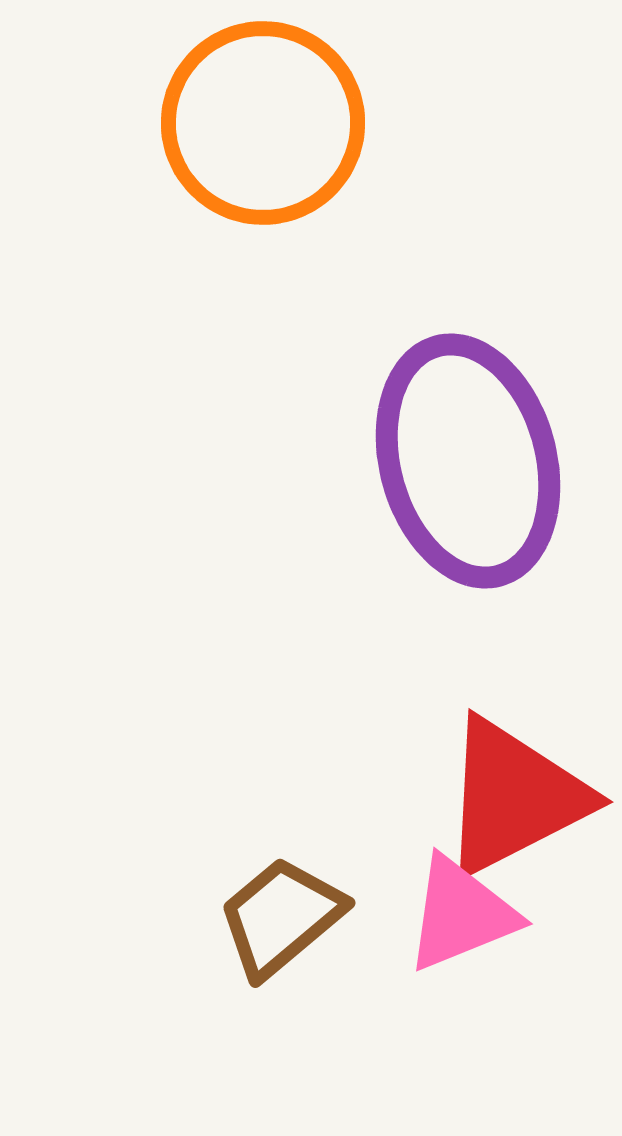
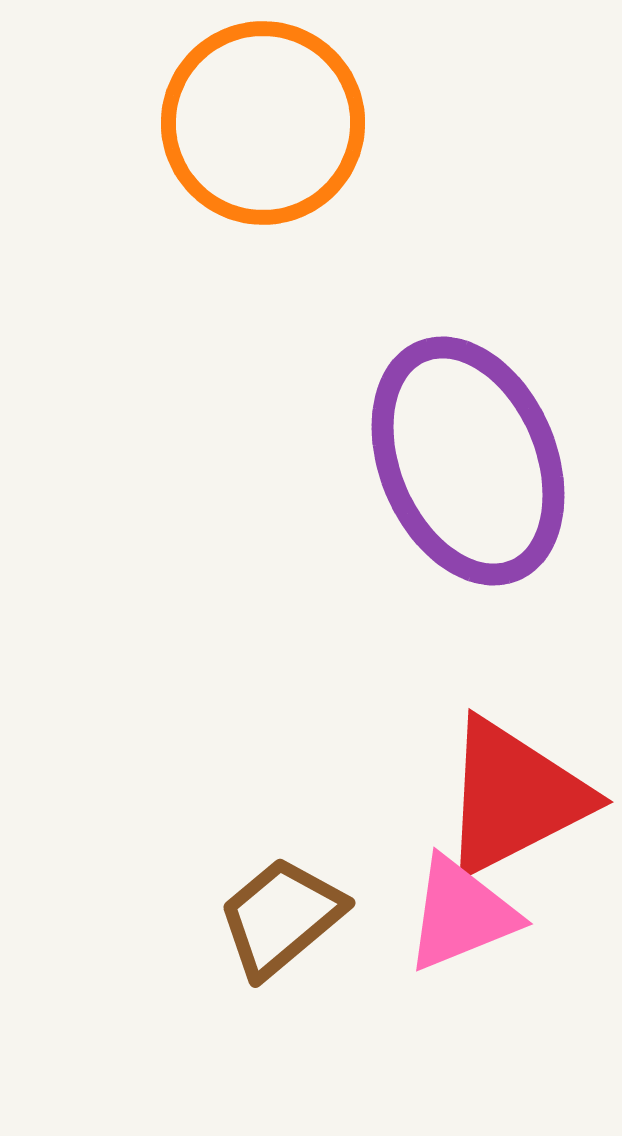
purple ellipse: rotated 8 degrees counterclockwise
